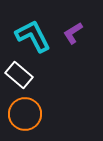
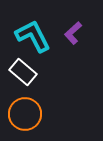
purple L-shape: rotated 10 degrees counterclockwise
white rectangle: moved 4 px right, 3 px up
